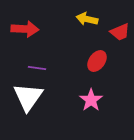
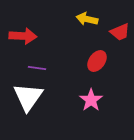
red arrow: moved 2 px left, 7 px down
